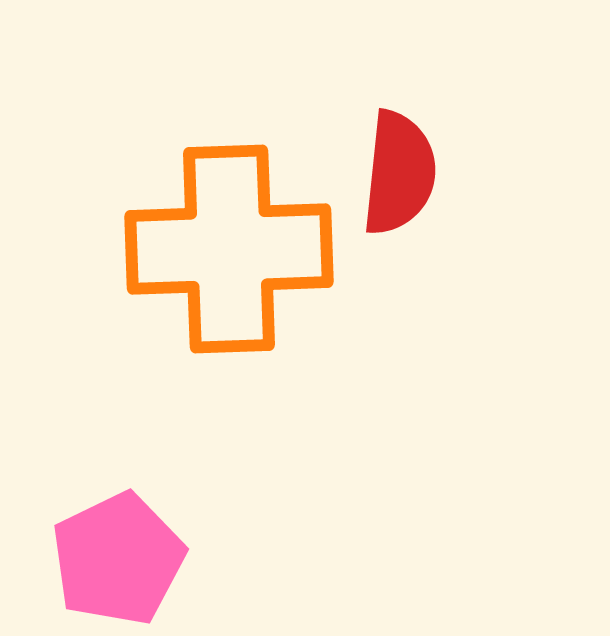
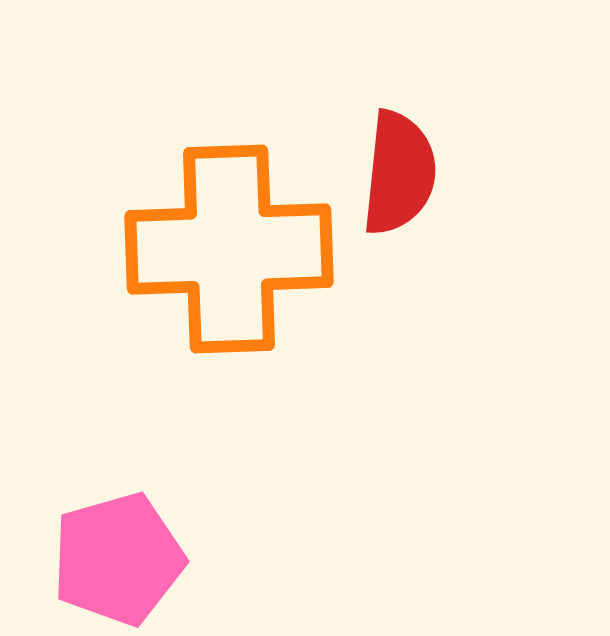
pink pentagon: rotated 10 degrees clockwise
